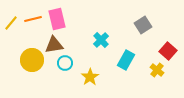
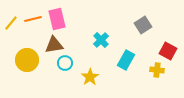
red square: rotated 12 degrees counterclockwise
yellow circle: moved 5 px left
yellow cross: rotated 32 degrees counterclockwise
